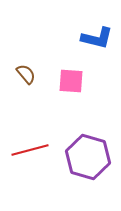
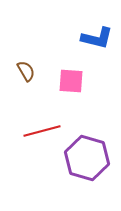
brown semicircle: moved 3 px up; rotated 10 degrees clockwise
red line: moved 12 px right, 19 px up
purple hexagon: moved 1 px left, 1 px down
